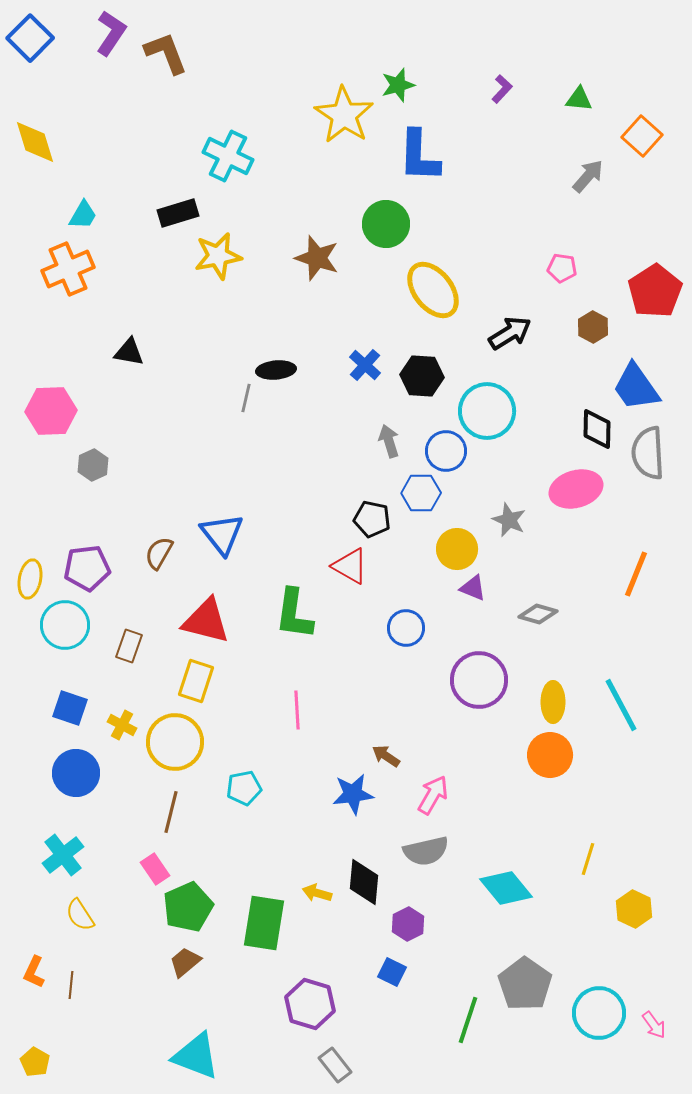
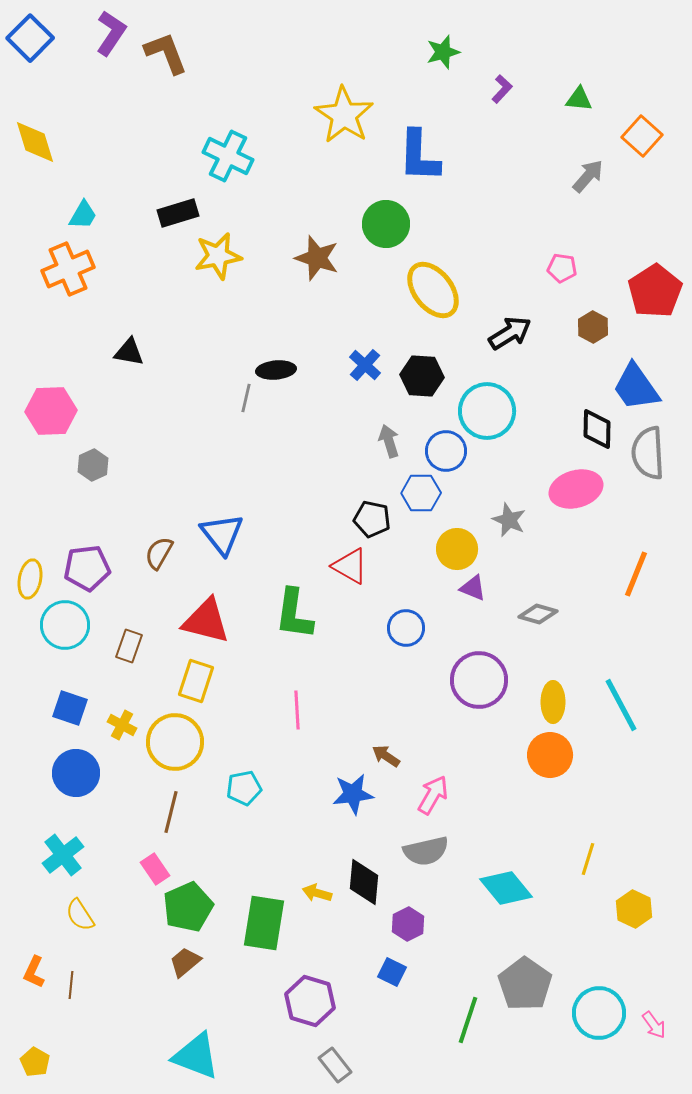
green star at (398, 85): moved 45 px right, 33 px up
purple hexagon at (310, 1004): moved 3 px up
